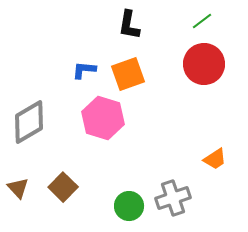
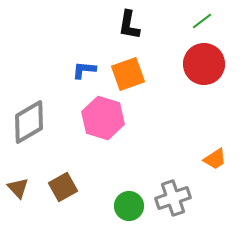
brown square: rotated 16 degrees clockwise
